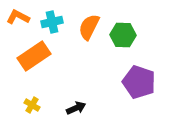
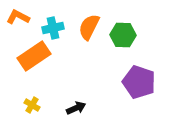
cyan cross: moved 1 px right, 6 px down
